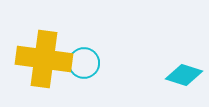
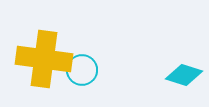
cyan circle: moved 2 px left, 7 px down
